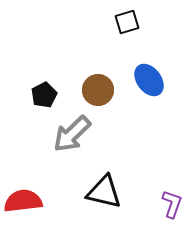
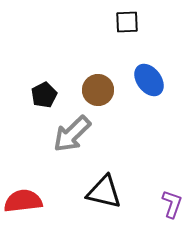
black square: rotated 15 degrees clockwise
